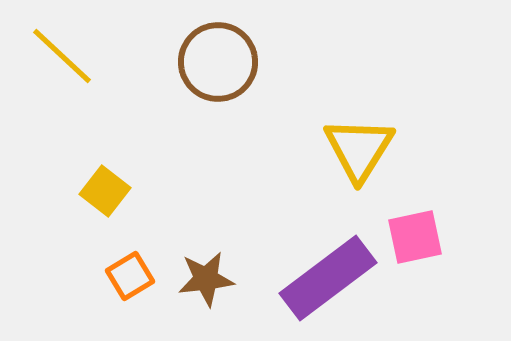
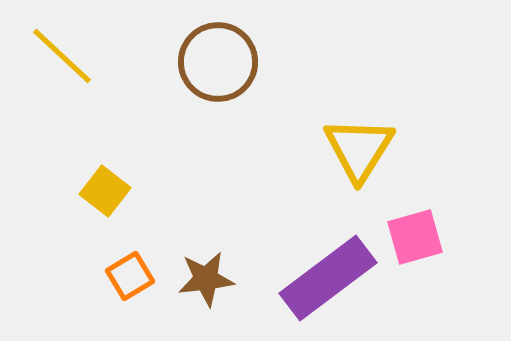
pink square: rotated 4 degrees counterclockwise
